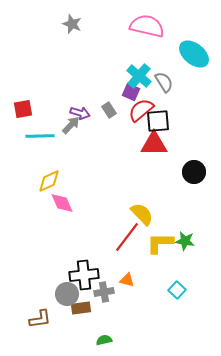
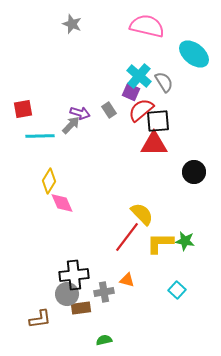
yellow diamond: rotated 35 degrees counterclockwise
black cross: moved 10 px left
